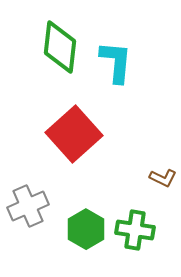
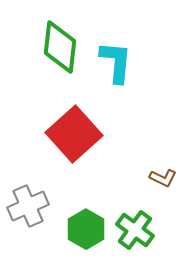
green cross: rotated 27 degrees clockwise
